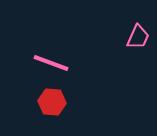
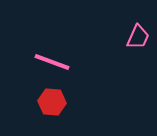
pink line: moved 1 px right, 1 px up
